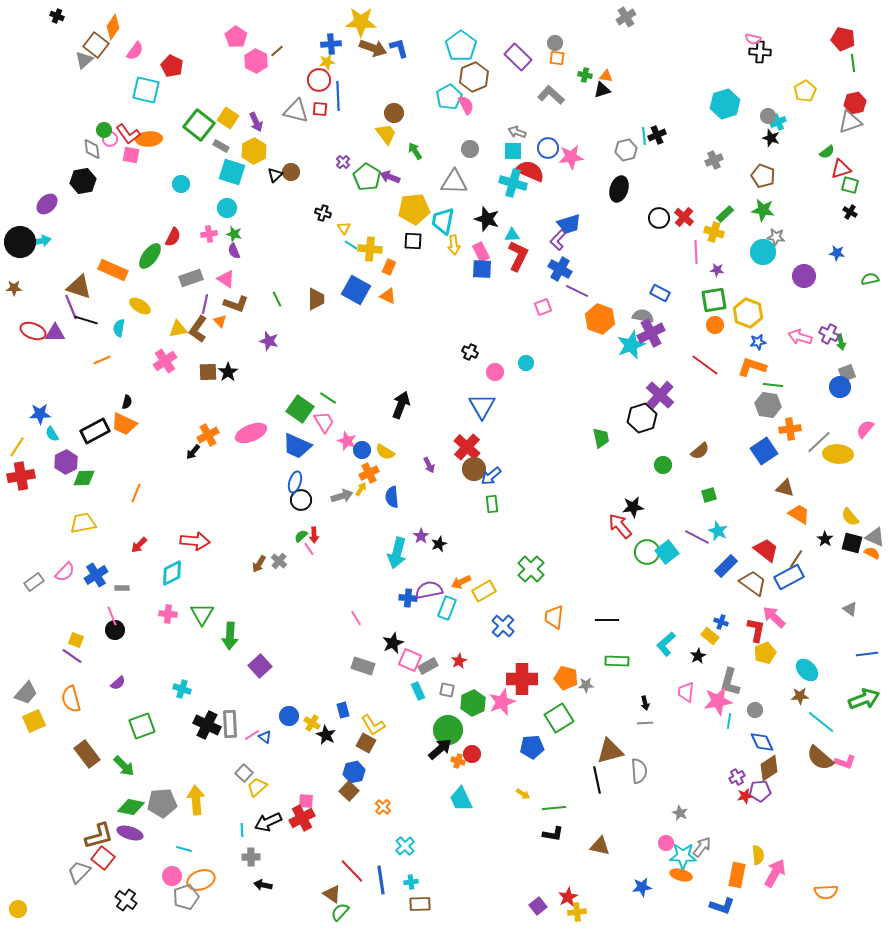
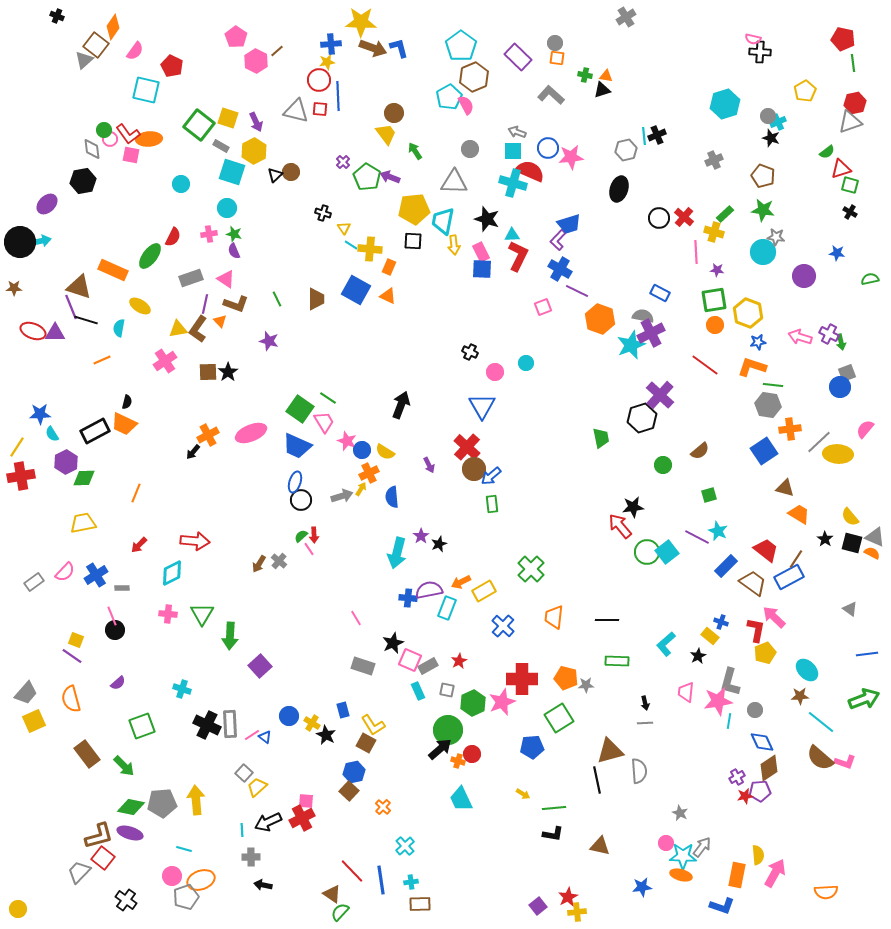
yellow square at (228, 118): rotated 15 degrees counterclockwise
